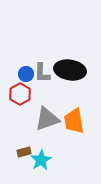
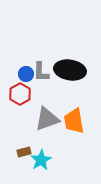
gray L-shape: moved 1 px left, 1 px up
